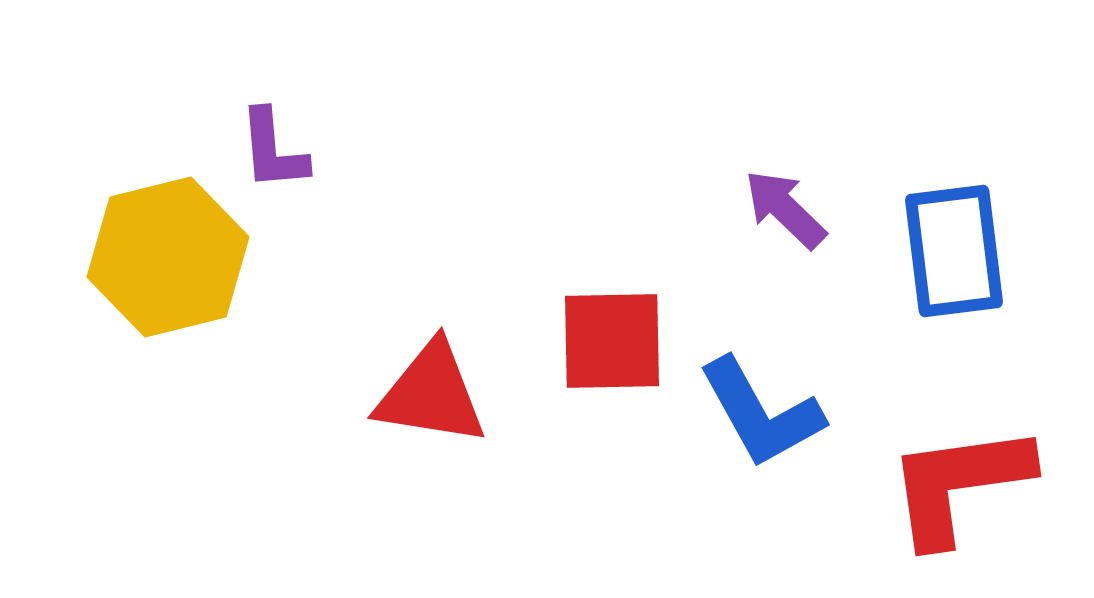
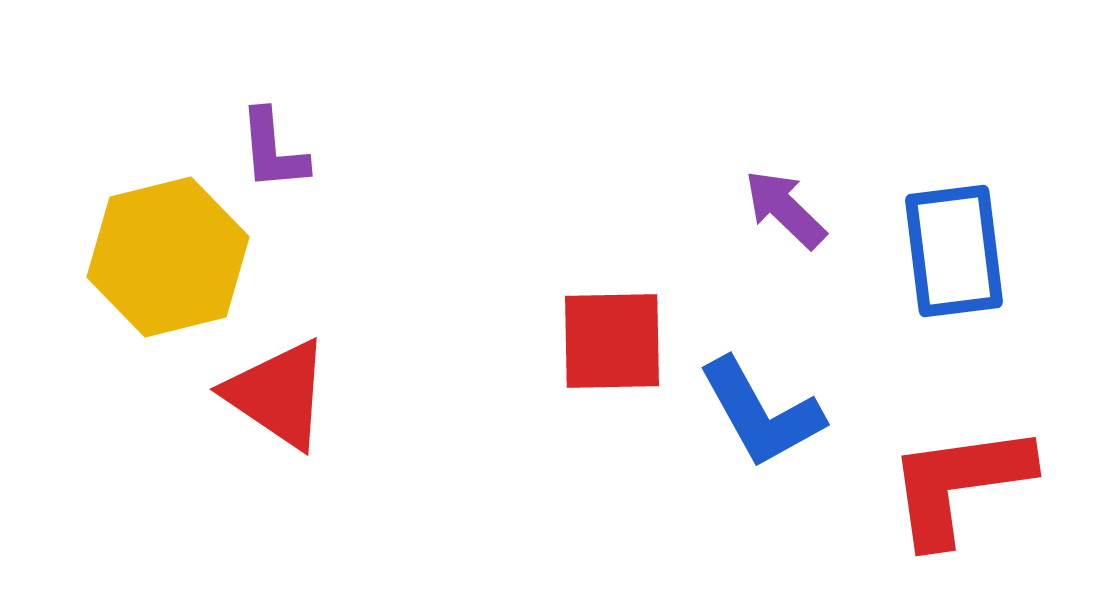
red triangle: moved 153 px left; rotated 25 degrees clockwise
